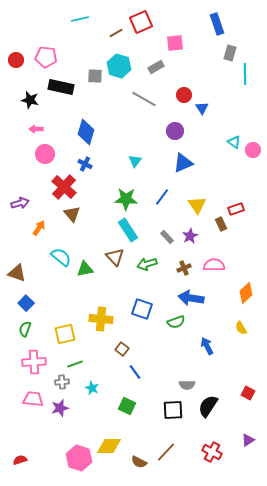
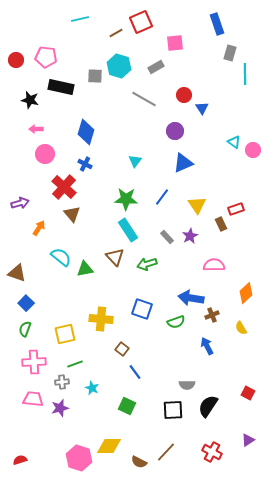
brown cross at (184, 268): moved 28 px right, 47 px down
